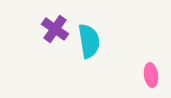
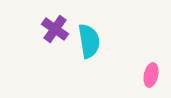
pink ellipse: rotated 20 degrees clockwise
